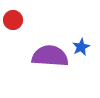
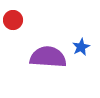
purple semicircle: moved 2 px left, 1 px down
